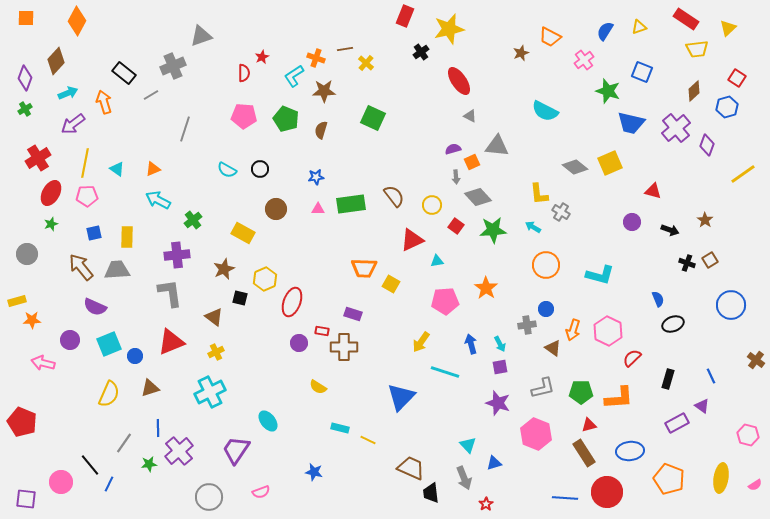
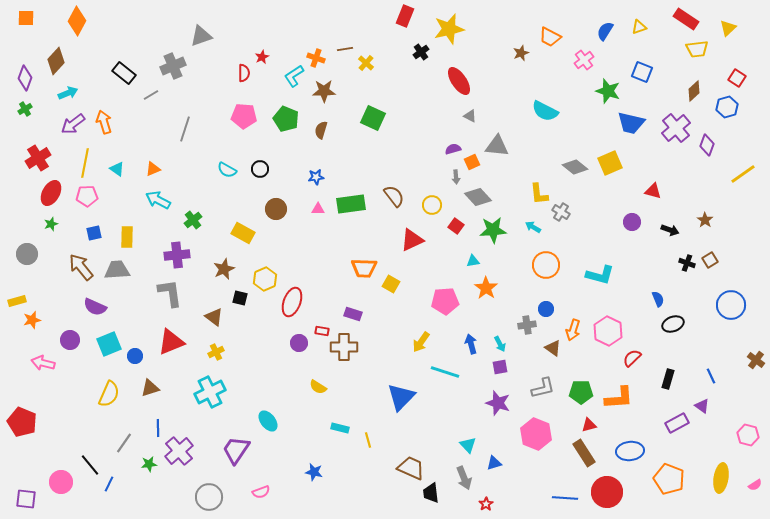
orange arrow at (104, 102): moved 20 px down
cyan triangle at (437, 261): moved 36 px right
orange star at (32, 320): rotated 12 degrees counterclockwise
yellow line at (368, 440): rotated 49 degrees clockwise
